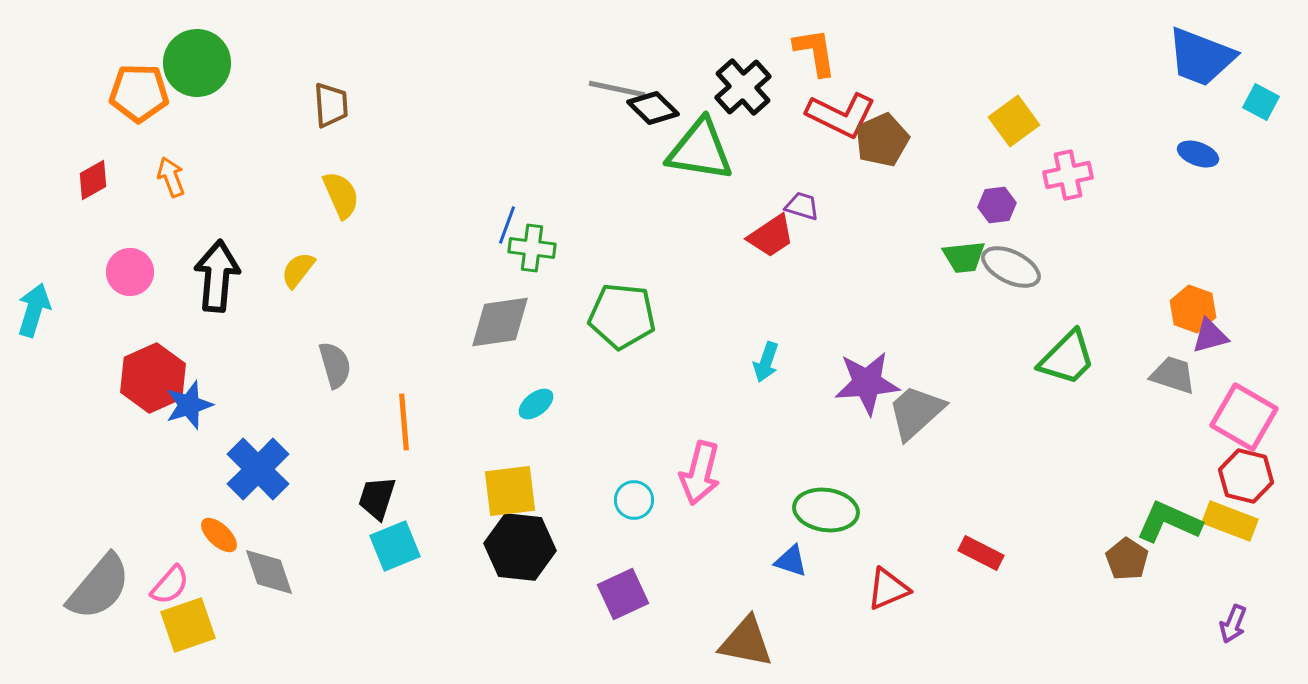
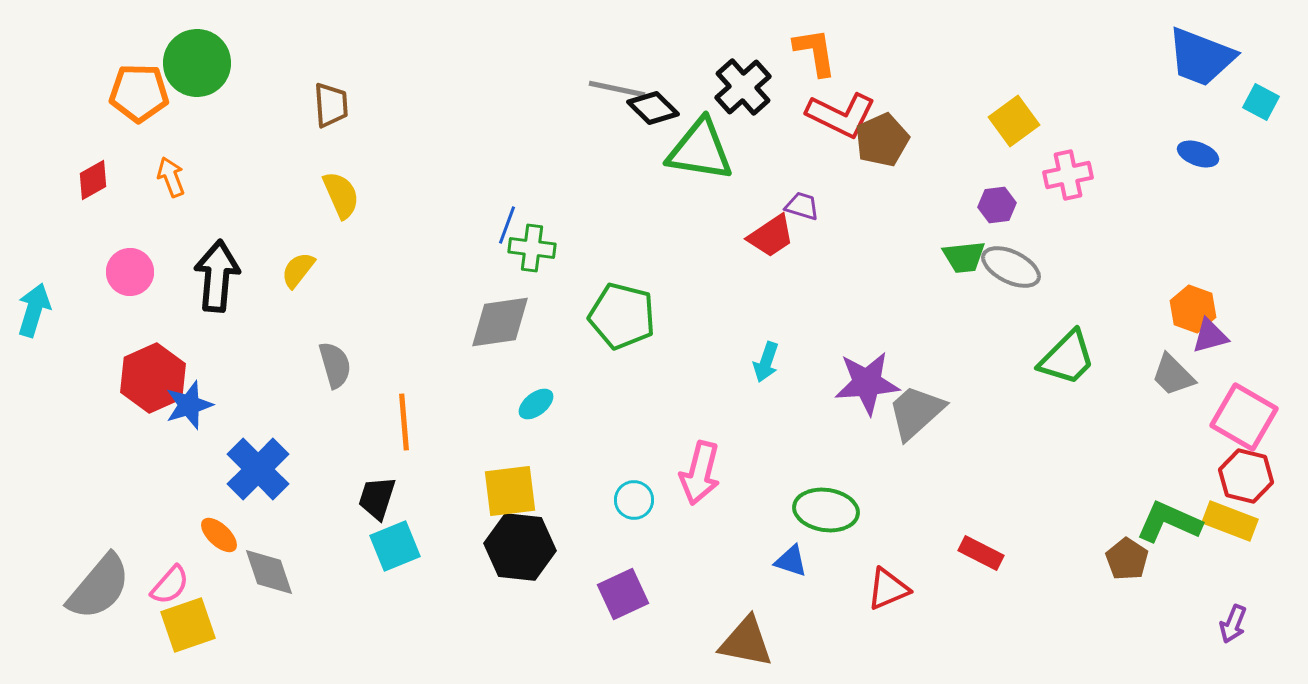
green pentagon at (622, 316): rotated 8 degrees clockwise
gray trapezoid at (1173, 375): rotated 153 degrees counterclockwise
